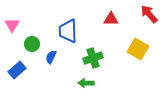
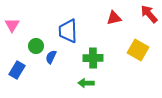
red triangle: moved 3 px right, 1 px up; rotated 14 degrees counterclockwise
green circle: moved 4 px right, 2 px down
yellow square: moved 1 px down
green cross: rotated 18 degrees clockwise
blue rectangle: rotated 18 degrees counterclockwise
